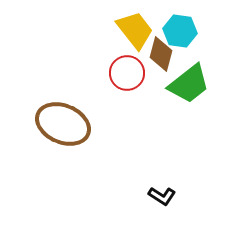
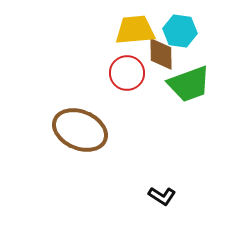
yellow trapezoid: rotated 57 degrees counterclockwise
brown diamond: rotated 16 degrees counterclockwise
green trapezoid: rotated 18 degrees clockwise
brown ellipse: moved 17 px right, 6 px down
